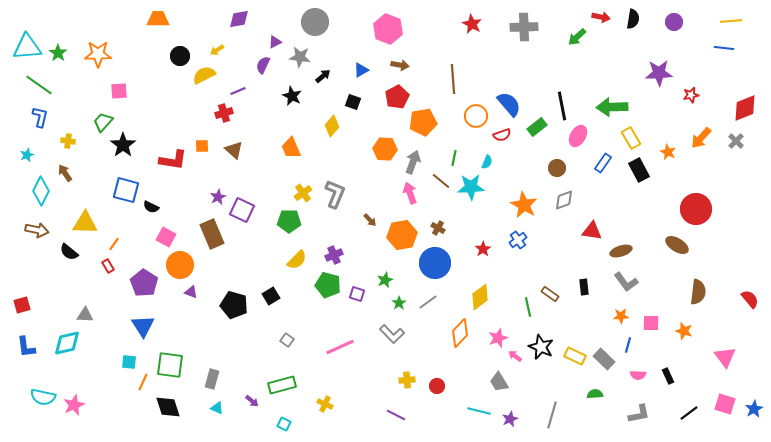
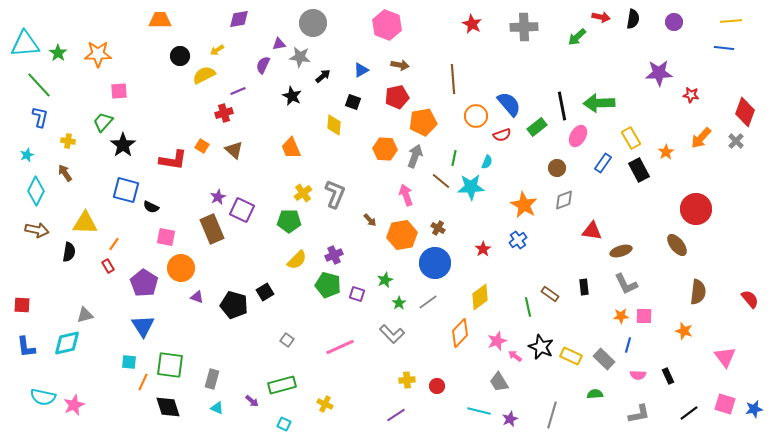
orange trapezoid at (158, 19): moved 2 px right, 1 px down
gray circle at (315, 22): moved 2 px left, 1 px down
pink hexagon at (388, 29): moved 1 px left, 4 px up
purple triangle at (275, 42): moved 4 px right, 2 px down; rotated 16 degrees clockwise
cyan triangle at (27, 47): moved 2 px left, 3 px up
green line at (39, 85): rotated 12 degrees clockwise
red star at (691, 95): rotated 21 degrees clockwise
red pentagon at (397, 97): rotated 15 degrees clockwise
green arrow at (612, 107): moved 13 px left, 4 px up
red diamond at (745, 108): moved 4 px down; rotated 48 degrees counterclockwise
yellow diamond at (332, 126): moved 2 px right, 1 px up; rotated 35 degrees counterclockwise
orange square at (202, 146): rotated 32 degrees clockwise
orange star at (668, 152): moved 2 px left; rotated 14 degrees clockwise
gray arrow at (413, 162): moved 2 px right, 6 px up
cyan diamond at (41, 191): moved 5 px left
pink arrow at (410, 193): moved 4 px left, 2 px down
brown rectangle at (212, 234): moved 5 px up
pink square at (166, 237): rotated 18 degrees counterclockwise
brown ellipse at (677, 245): rotated 20 degrees clockwise
black semicircle at (69, 252): rotated 120 degrees counterclockwise
orange circle at (180, 265): moved 1 px right, 3 px down
gray L-shape at (626, 282): moved 2 px down; rotated 10 degrees clockwise
purple triangle at (191, 292): moved 6 px right, 5 px down
black square at (271, 296): moved 6 px left, 4 px up
red square at (22, 305): rotated 18 degrees clockwise
gray triangle at (85, 315): rotated 18 degrees counterclockwise
pink square at (651, 323): moved 7 px left, 7 px up
pink star at (498, 338): moved 1 px left, 3 px down
yellow rectangle at (575, 356): moved 4 px left
blue star at (754, 409): rotated 18 degrees clockwise
purple line at (396, 415): rotated 60 degrees counterclockwise
